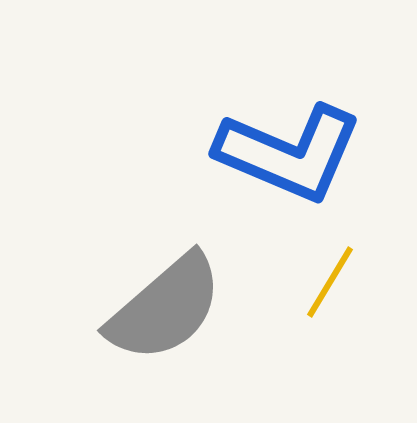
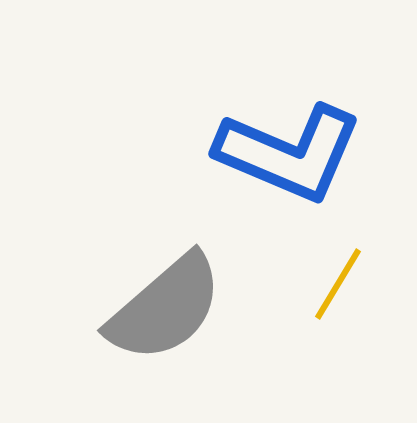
yellow line: moved 8 px right, 2 px down
